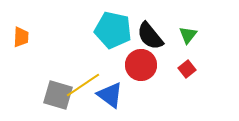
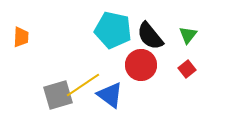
gray square: rotated 32 degrees counterclockwise
